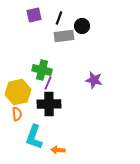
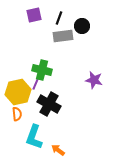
gray rectangle: moved 1 px left
purple line: moved 12 px left
black cross: rotated 30 degrees clockwise
orange arrow: rotated 32 degrees clockwise
